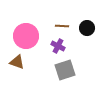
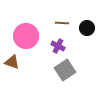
brown line: moved 3 px up
brown triangle: moved 5 px left
gray square: rotated 15 degrees counterclockwise
